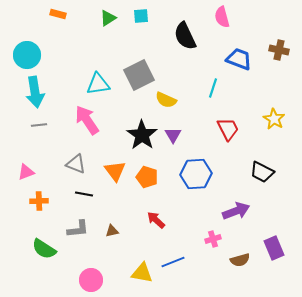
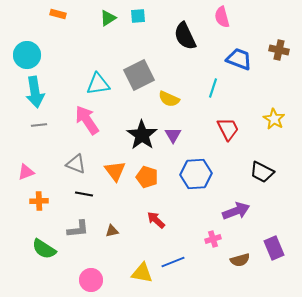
cyan square: moved 3 px left
yellow semicircle: moved 3 px right, 1 px up
